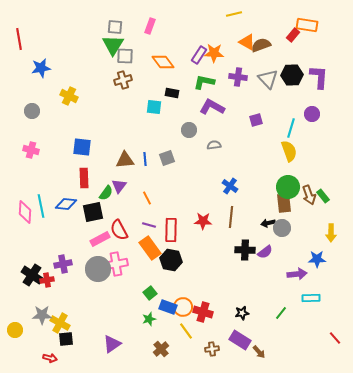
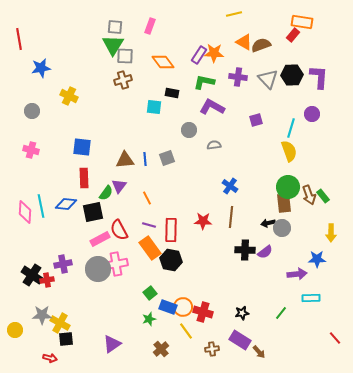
orange rectangle at (307, 25): moved 5 px left, 3 px up
orange triangle at (247, 42): moved 3 px left
